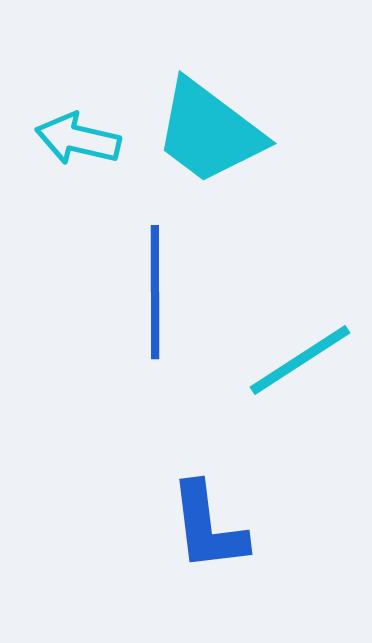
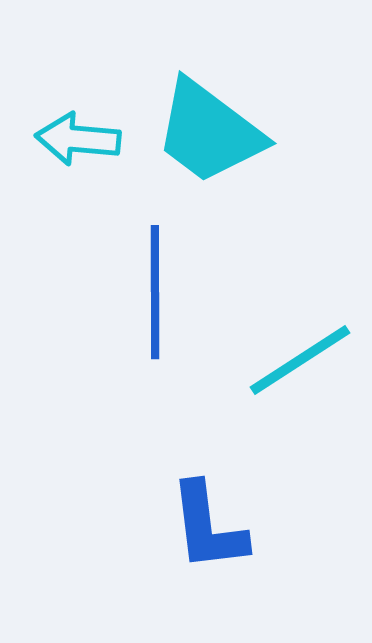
cyan arrow: rotated 8 degrees counterclockwise
